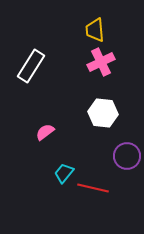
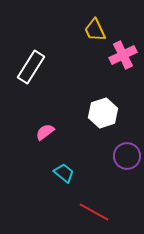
yellow trapezoid: rotated 20 degrees counterclockwise
pink cross: moved 22 px right, 7 px up
white rectangle: moved 1 px down
white hexagon: rotated 24 degrees counterclockwise
cyan trapezoid: rotated 90 degrees clockwise
red line: moved 1 px right, 24 px down; rotated 16 degrees clockwise
